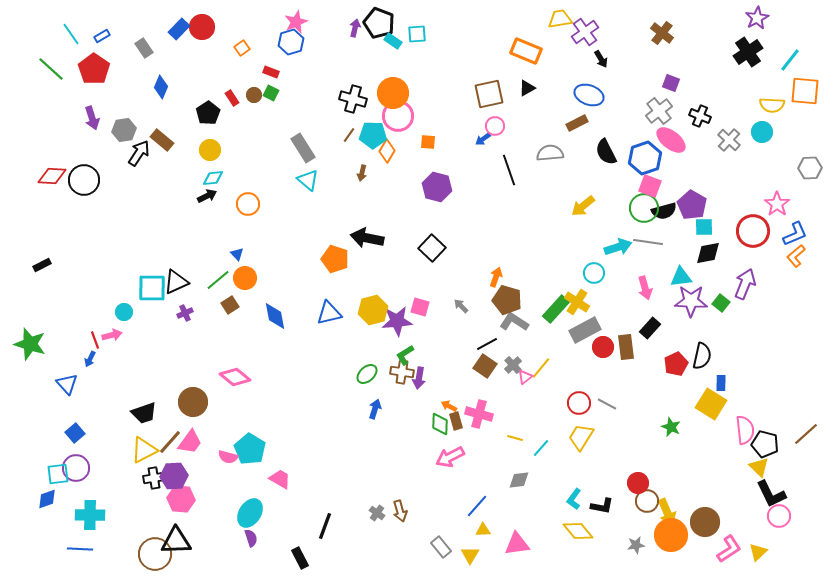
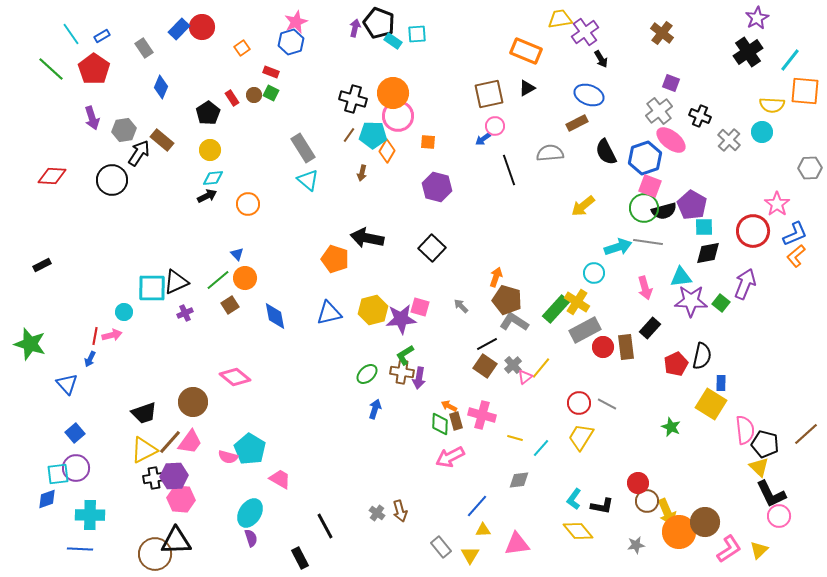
black circle at (84, 180): moved 28 px right
purple star at (397, 321): moved 4 px right, 2 px up
red line at (95, 340): moved 4 px up; rotated 30 degrees clockwise
pink cross at (479, 414): moved 3 px right, 1 px down
black line at (325, 526): rotated 48 degrees counterclockwise
orange circle at (671, 535): moved 8 px right, 3 px up
yellow triangle at (758, 552): moved 1 px right, 2 px up
